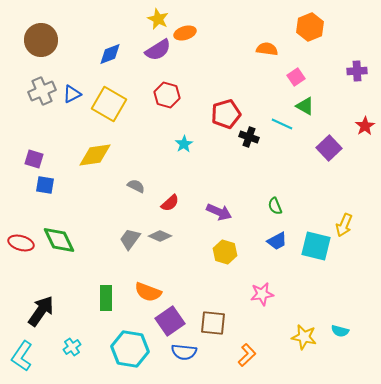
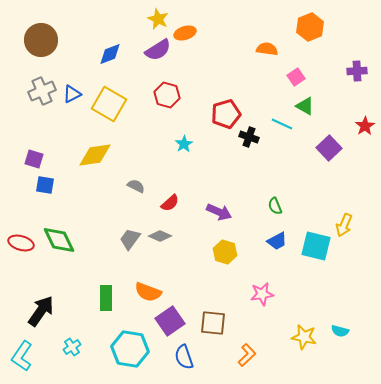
blue semicircle at (184, 352): moved 5 px down; rotated 65 degrees clockwise
